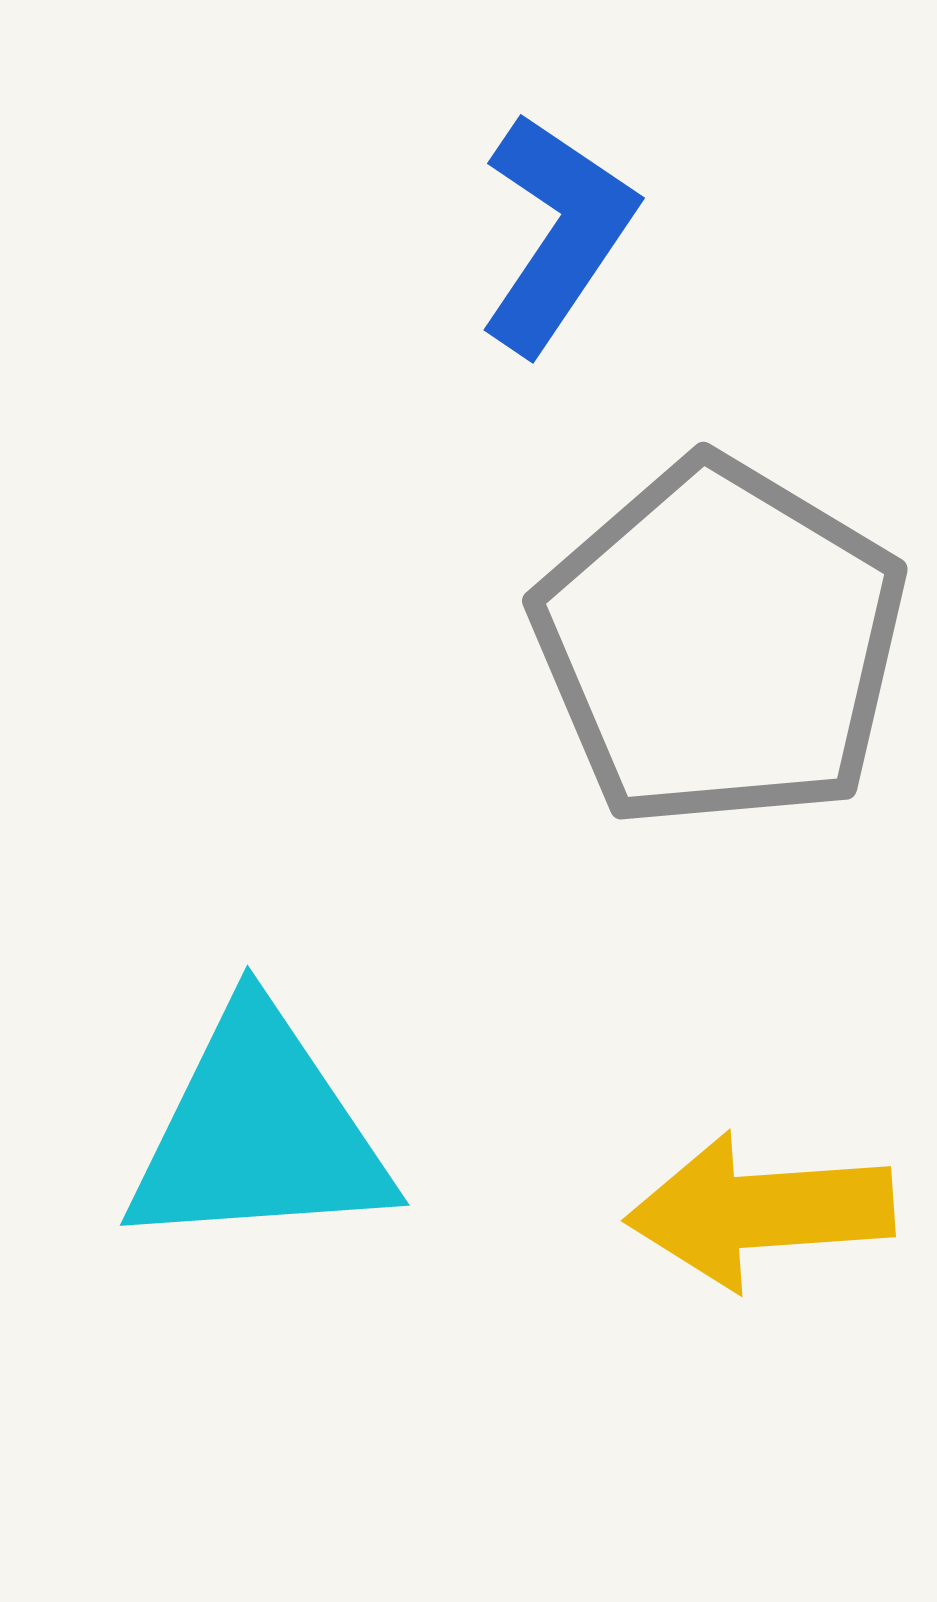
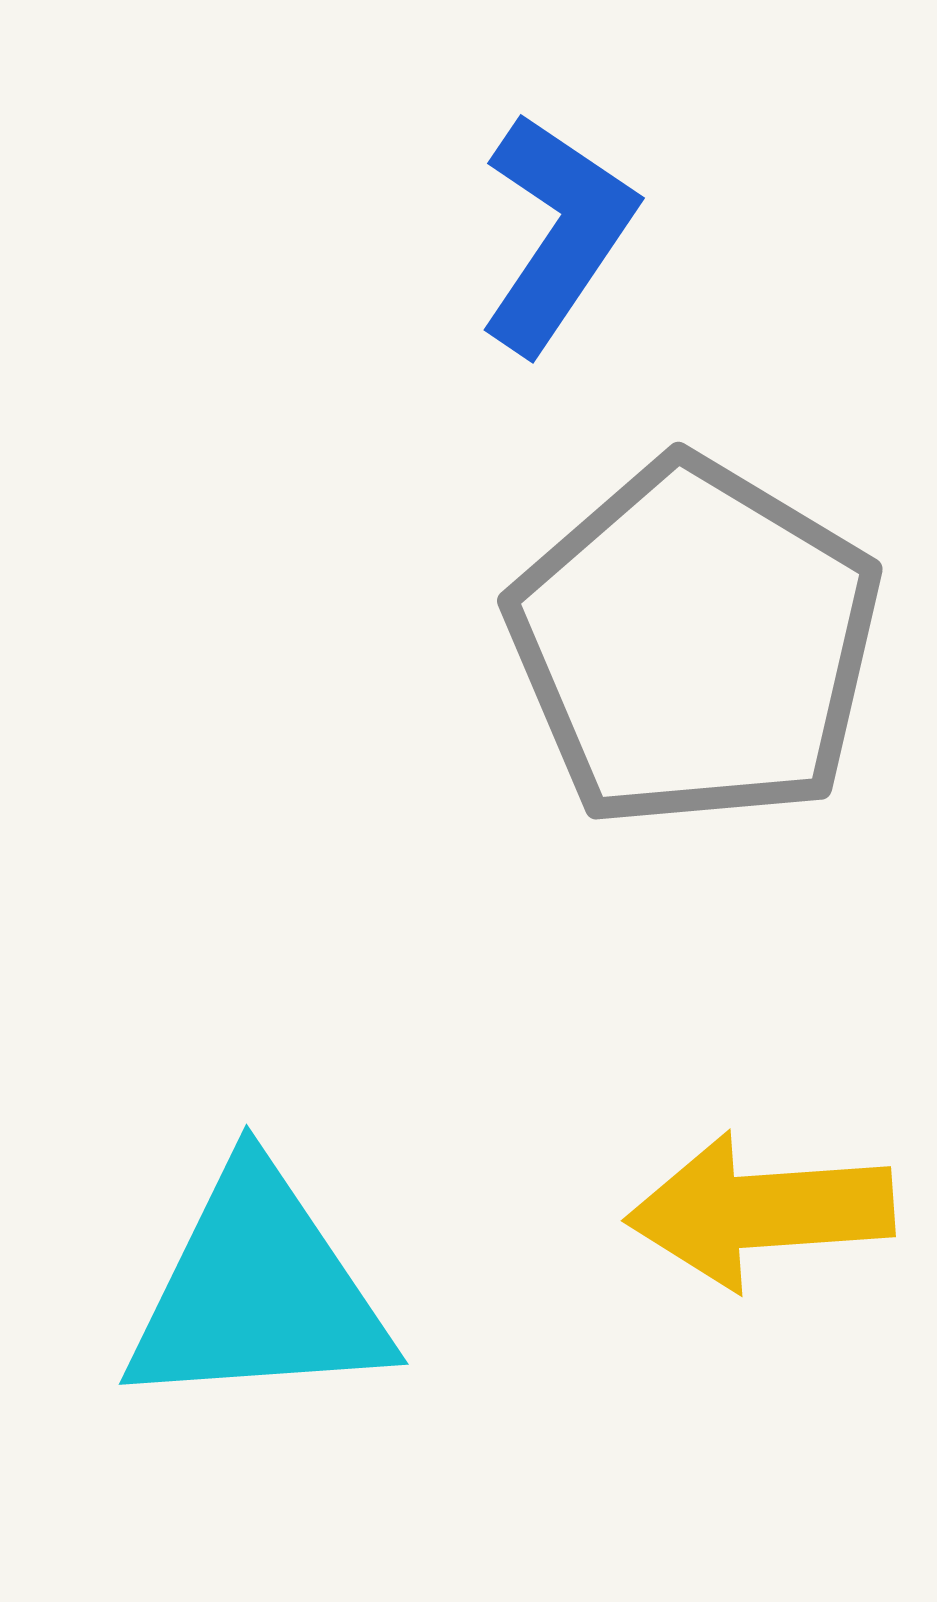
gray pentagon: moved 25 px left
cyan triangle: moved 1 px left, 159 px down
